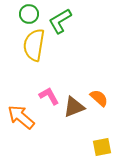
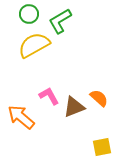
yellow semicircle: rotated 52 degrees clockwise
